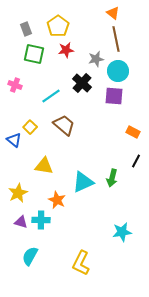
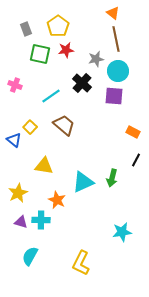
green square: moved 6 px right
black line: moved 1 px up
